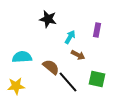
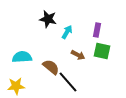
cyan arrow: moved 3 px left, 5 px up
green square: moved 5 px right, 28 px up
